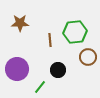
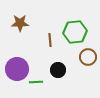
green line: moved 4 px left, 5 px up; rotated 48 degrees clockwise
